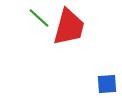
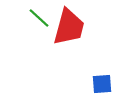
blue square: moved 5 px left
